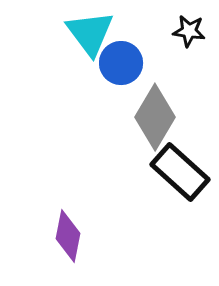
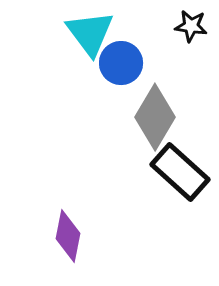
black star: moved 2 px right, 5 px up
